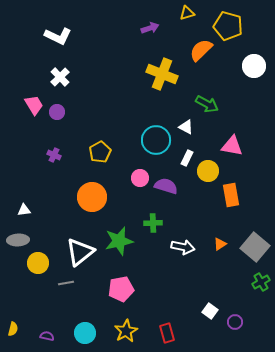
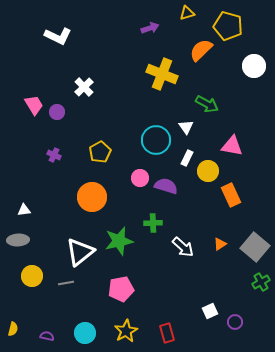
white cross at (60, 77): moved 24 px right, 10 px down
white triangle at (186, 127): rotated 28 degrees clockwise
orange rectangle at (231, 195): rotated 15 degrees counterclockwise
white arrow at (183, 247): rotated 30 degrees clockwise
yellow circle at (38, 263): moved 6 px left, 13 px down
white square at (210, 311): rotated 28 degrees clockwise
